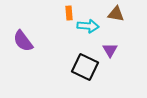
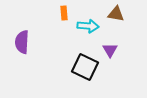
orange rectangle: moved 5 px left
purple semicircle: moved 1 px left, 1 px down; rotated 40 degrees clockwise
